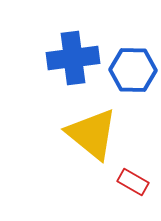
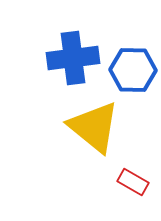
yellow triangle: moved 2 px right, 7 px up
